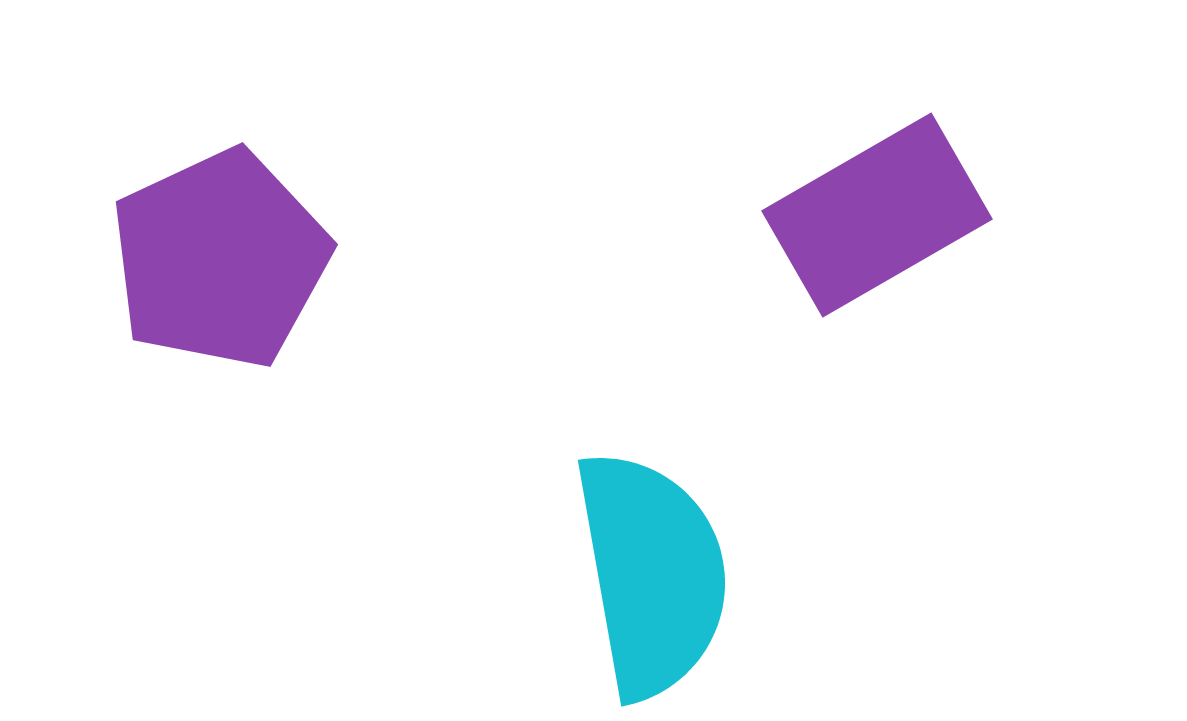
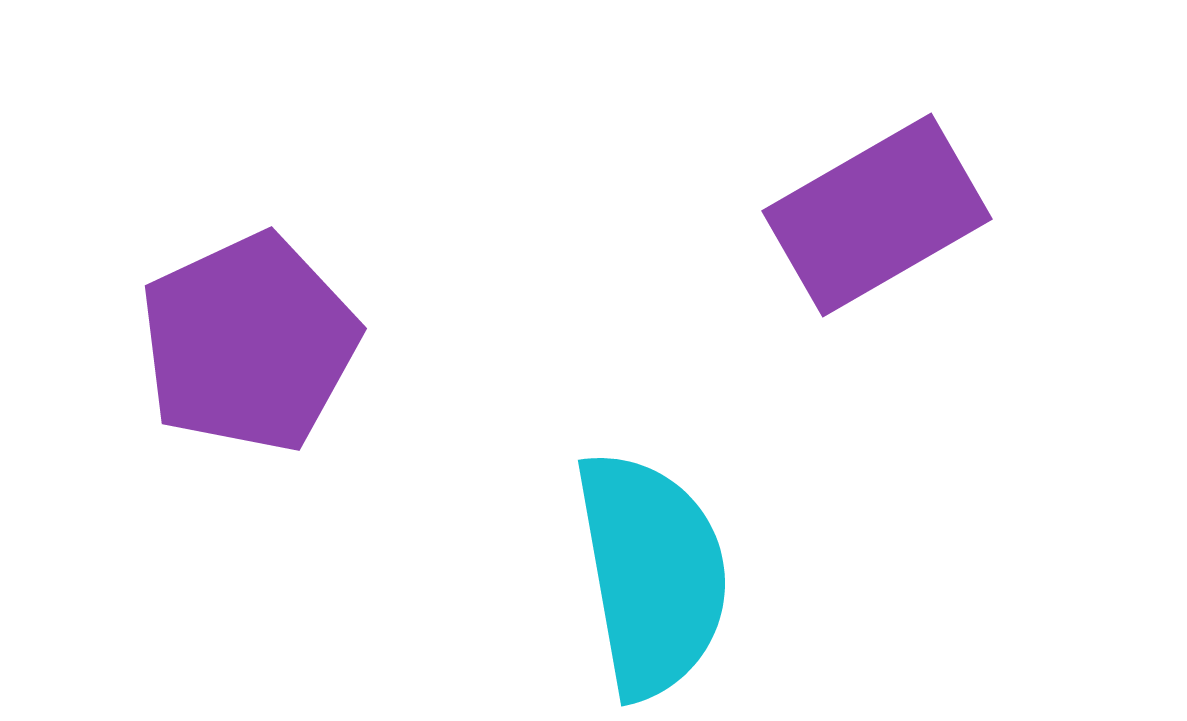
purple pentagon: moved 29 px right, 84 px down
